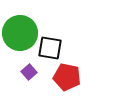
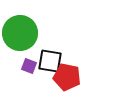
black square: moved 13 px down
purple square: moved 6 px up; rotated 28 degrees counterclockwise
